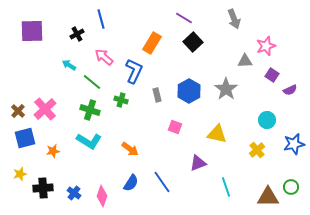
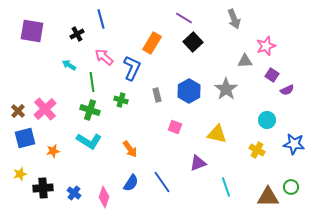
purple square at (32, 31): rotated 10 degrees clockwise
blue L-shape at (134, 71): moved 2 px left, 3 px up
green line at (92, 82): rotated 42 degrees clockwise
purple semicircle at (290, 90): moved 3 px left
blue star at (294, 144): rotated 20 degrees clockwise
orange arrow at (130, 149): rotated 18 degrees clockwise
yellow cross at (257, 150): rotated 21 degrees counterclockwise
pink diamond at (102, 196): moved 2 px right, 1 px down
